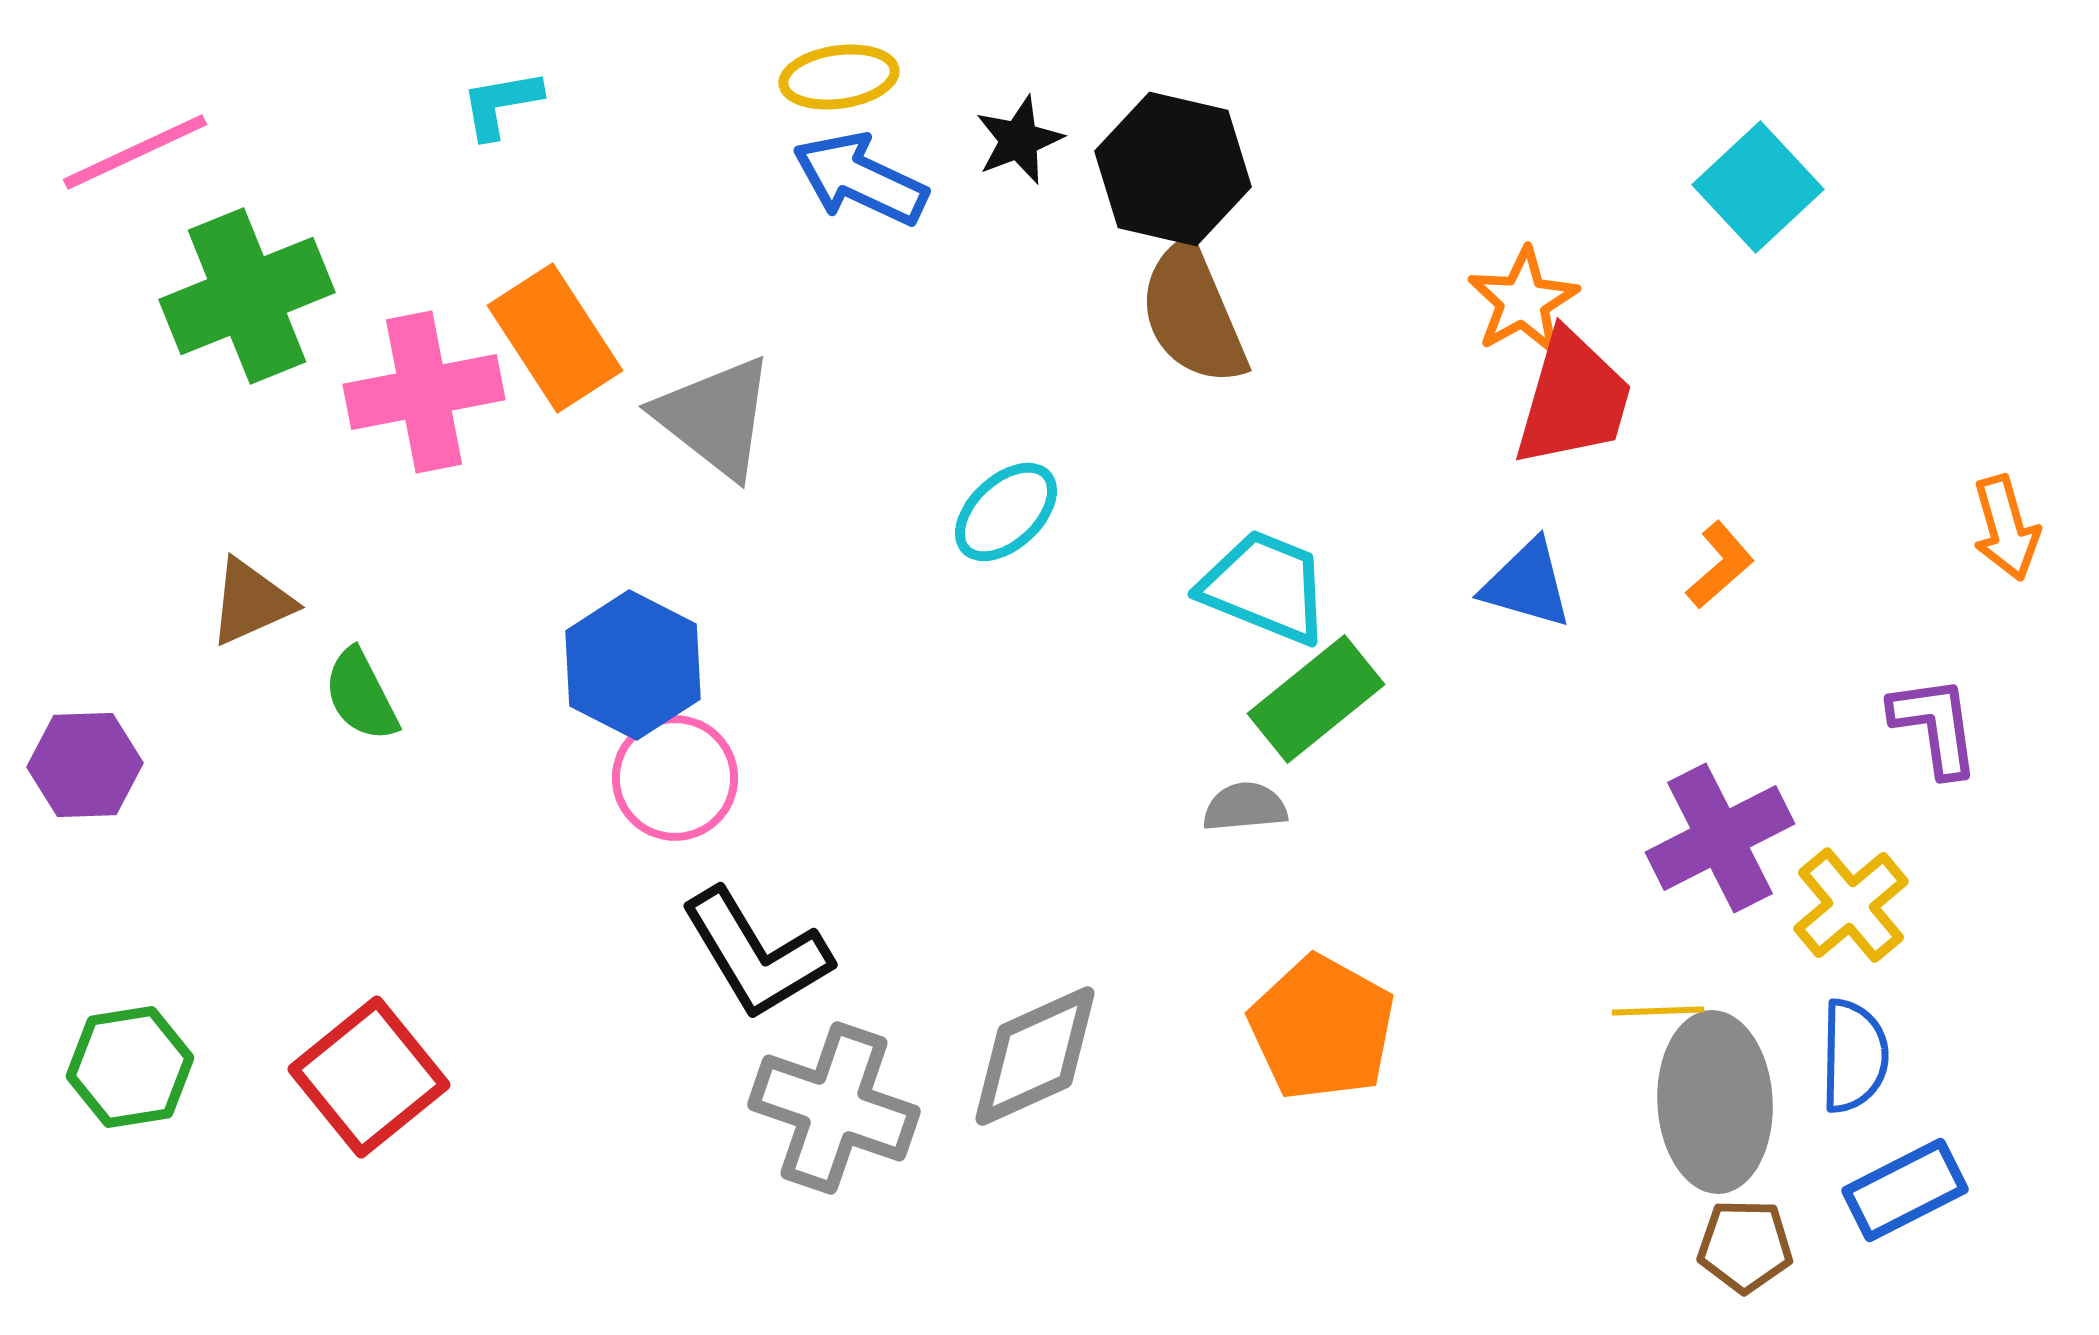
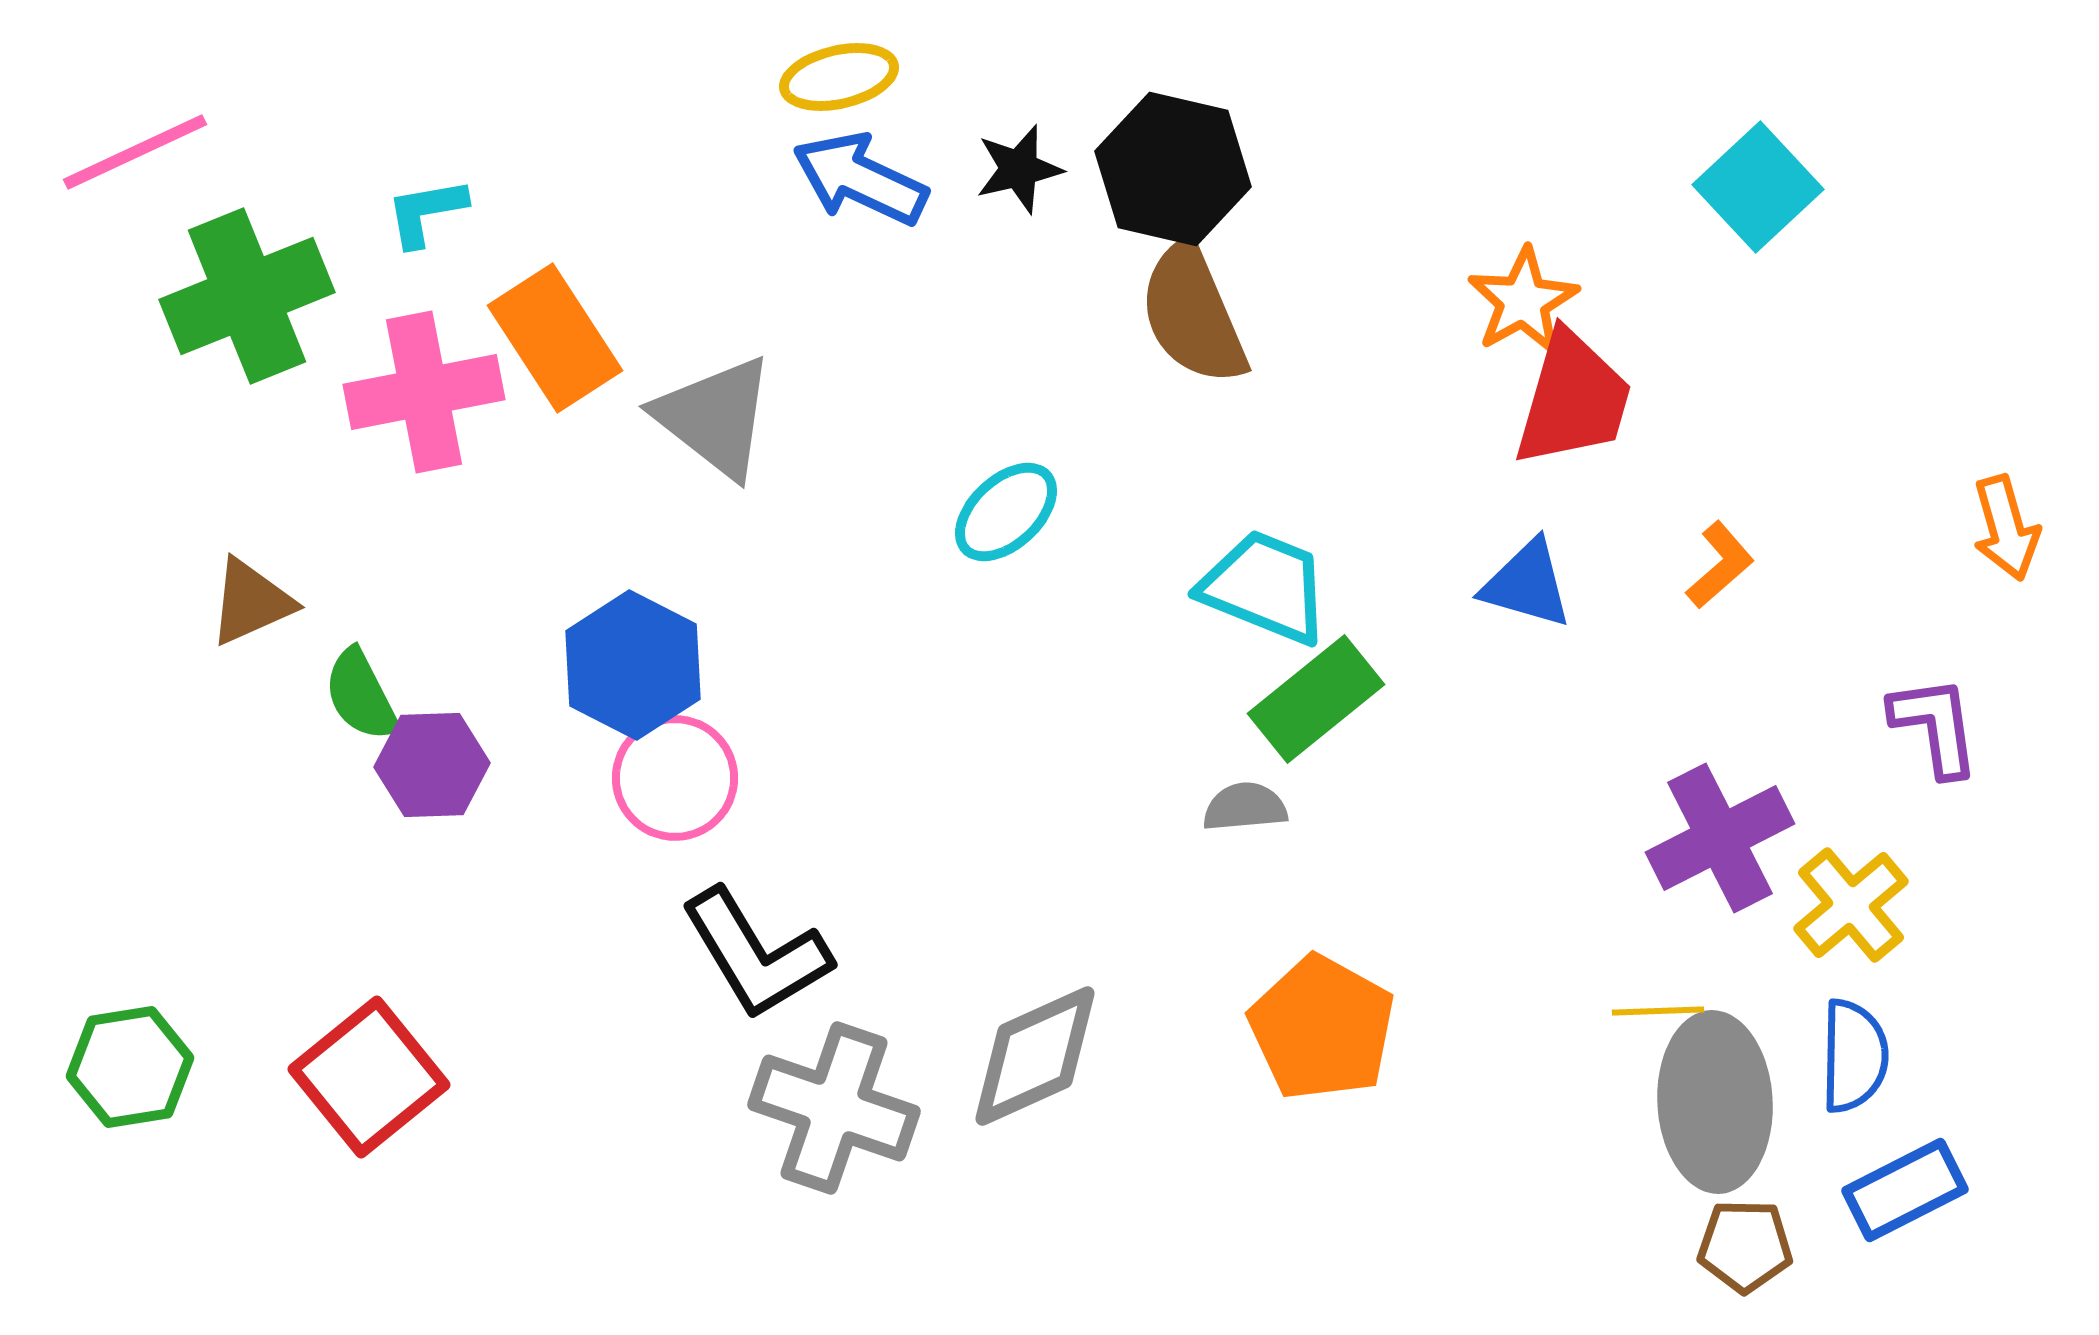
yellow ellipse: rotated 5 degrees counterclockwise
cyan L-shape: moved 75 px left, 108 px down
black star: moved 29 px down; rotated 8 degrees clockwise
purple hexagon: moved 347 px right
